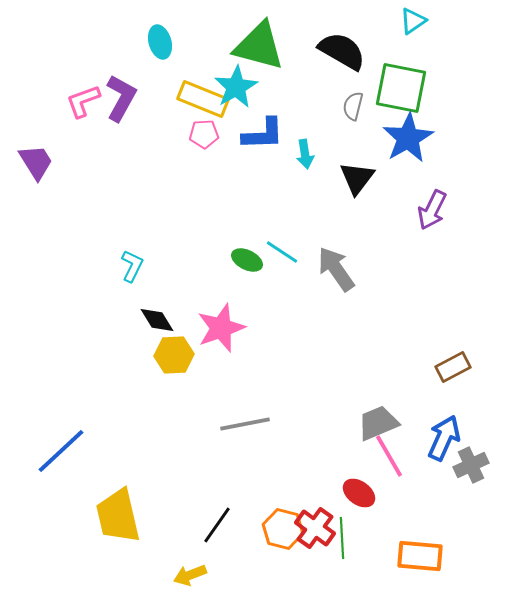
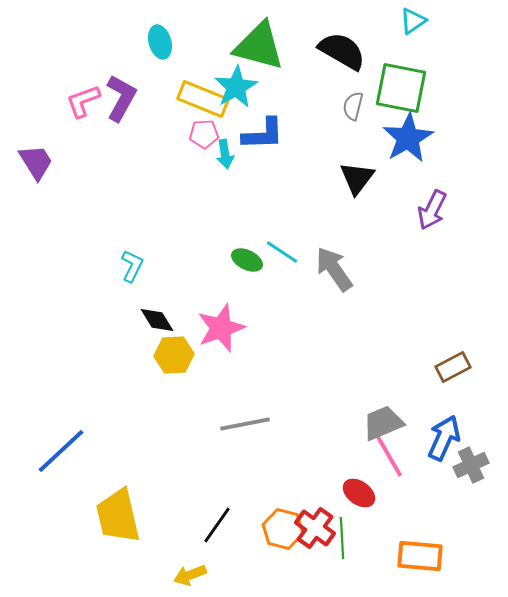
cyan arrow: moved 80 px left
gray arrow: moved 2 px left
gray trapezoid: moved 5 px right
